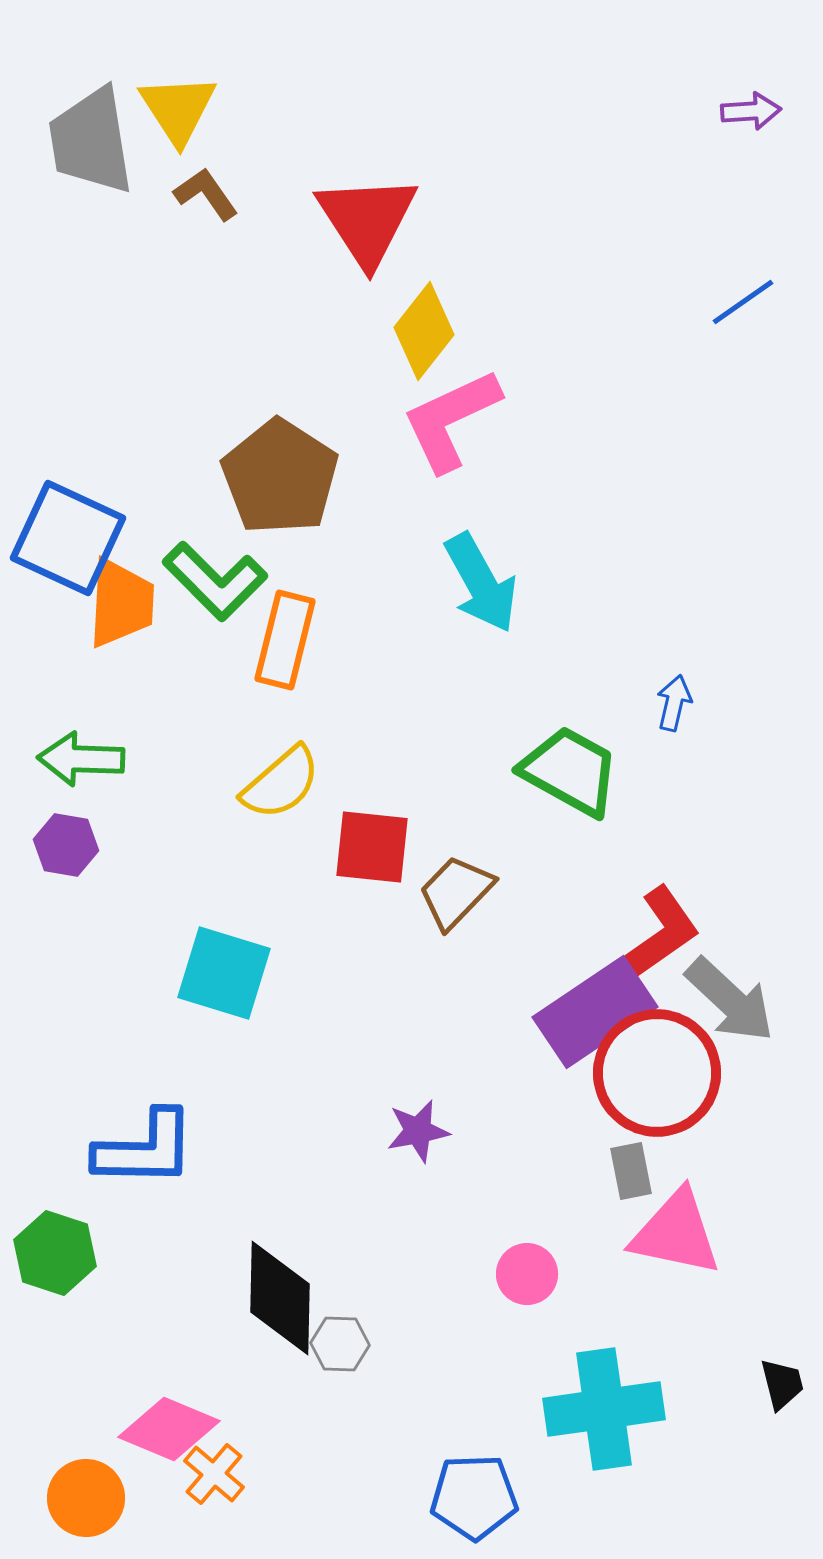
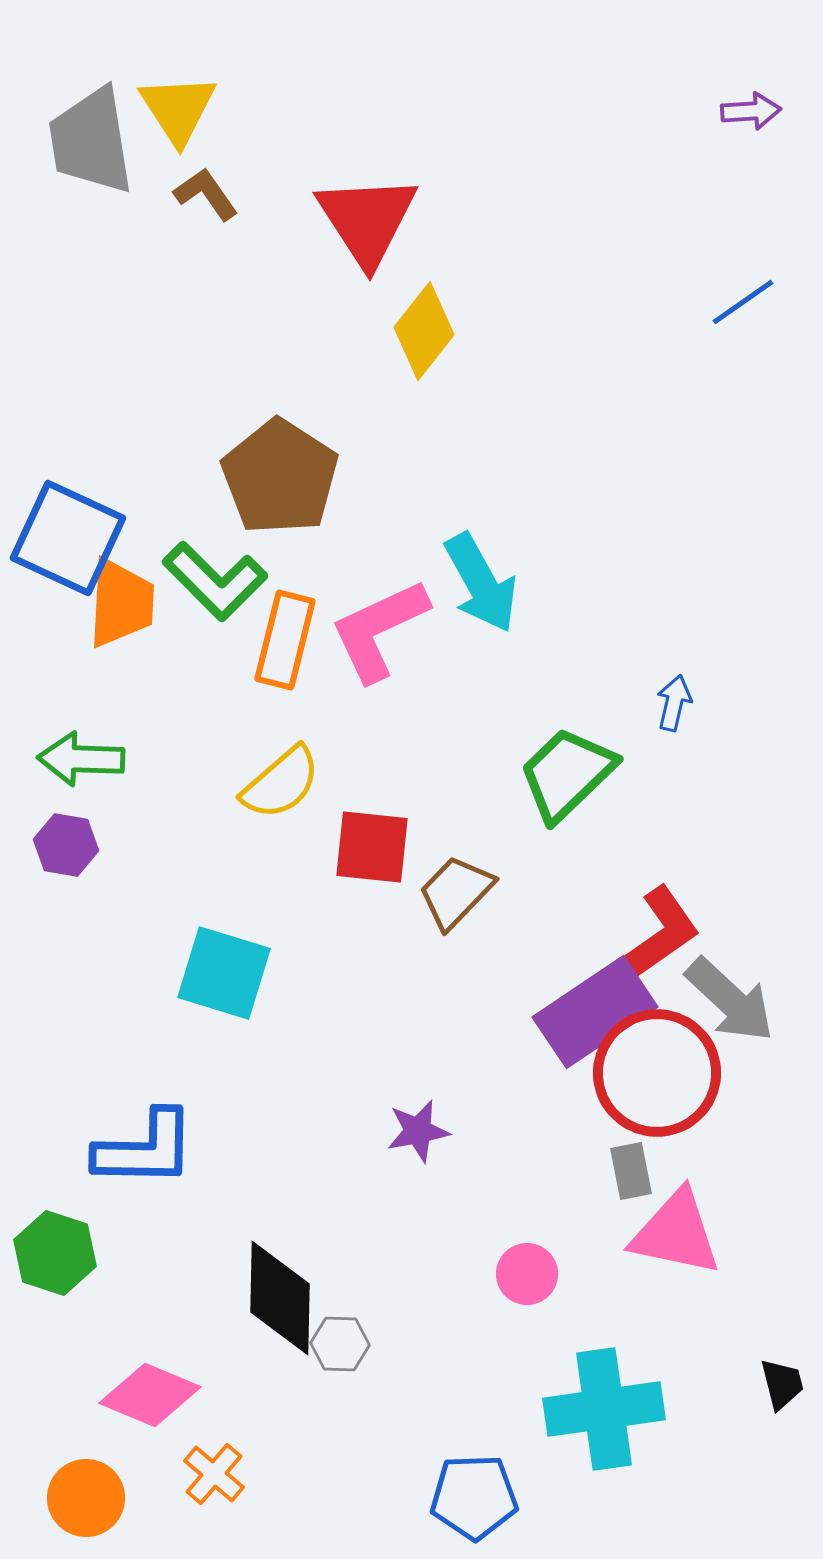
pink L-shape: moved 72 px left, 210 px down
green trapezoid: moved 3 px left, 3 px down; rotated 73 degrees counterclockwise
pink diamond: moved 19 px left, 34 px up
